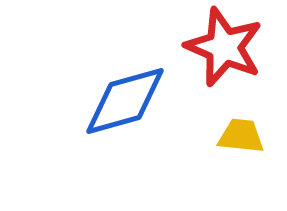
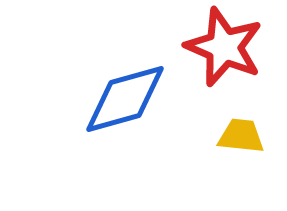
blue diamond: moved 2 px up
